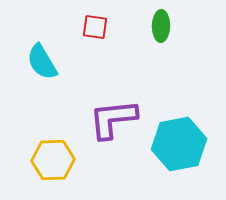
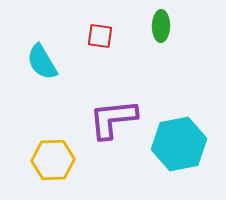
red square: moved 5 px right, 9 px down
